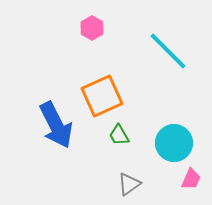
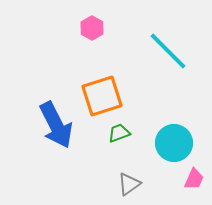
orange square: rotated 6 degrees clockwise
green trapezoid: moved 2 px up; rotated 100 degrees clockwise
pink trapezoid: moved 3 px right
